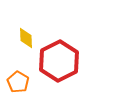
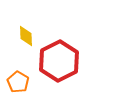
yellow diamond: moved 2 px up
